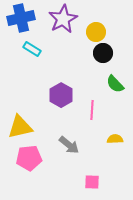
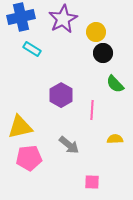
blue cross: moved 1 px up
